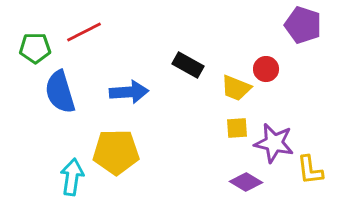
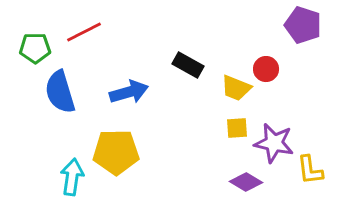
blue arrow: rotated 12 degrees counterclockwise
